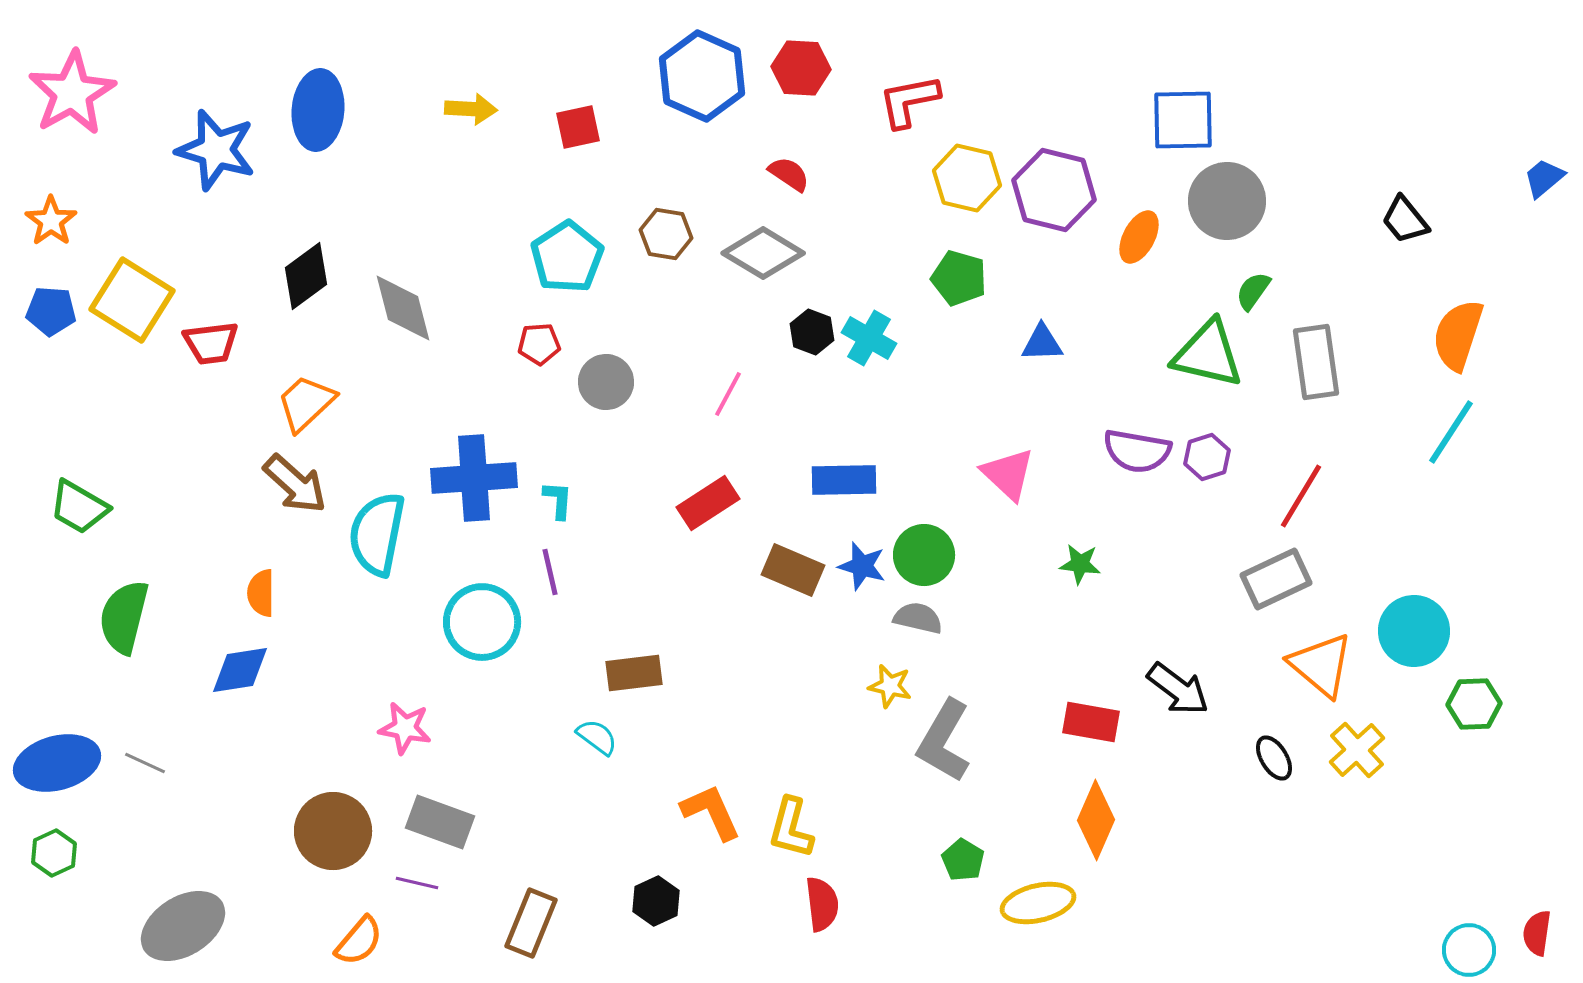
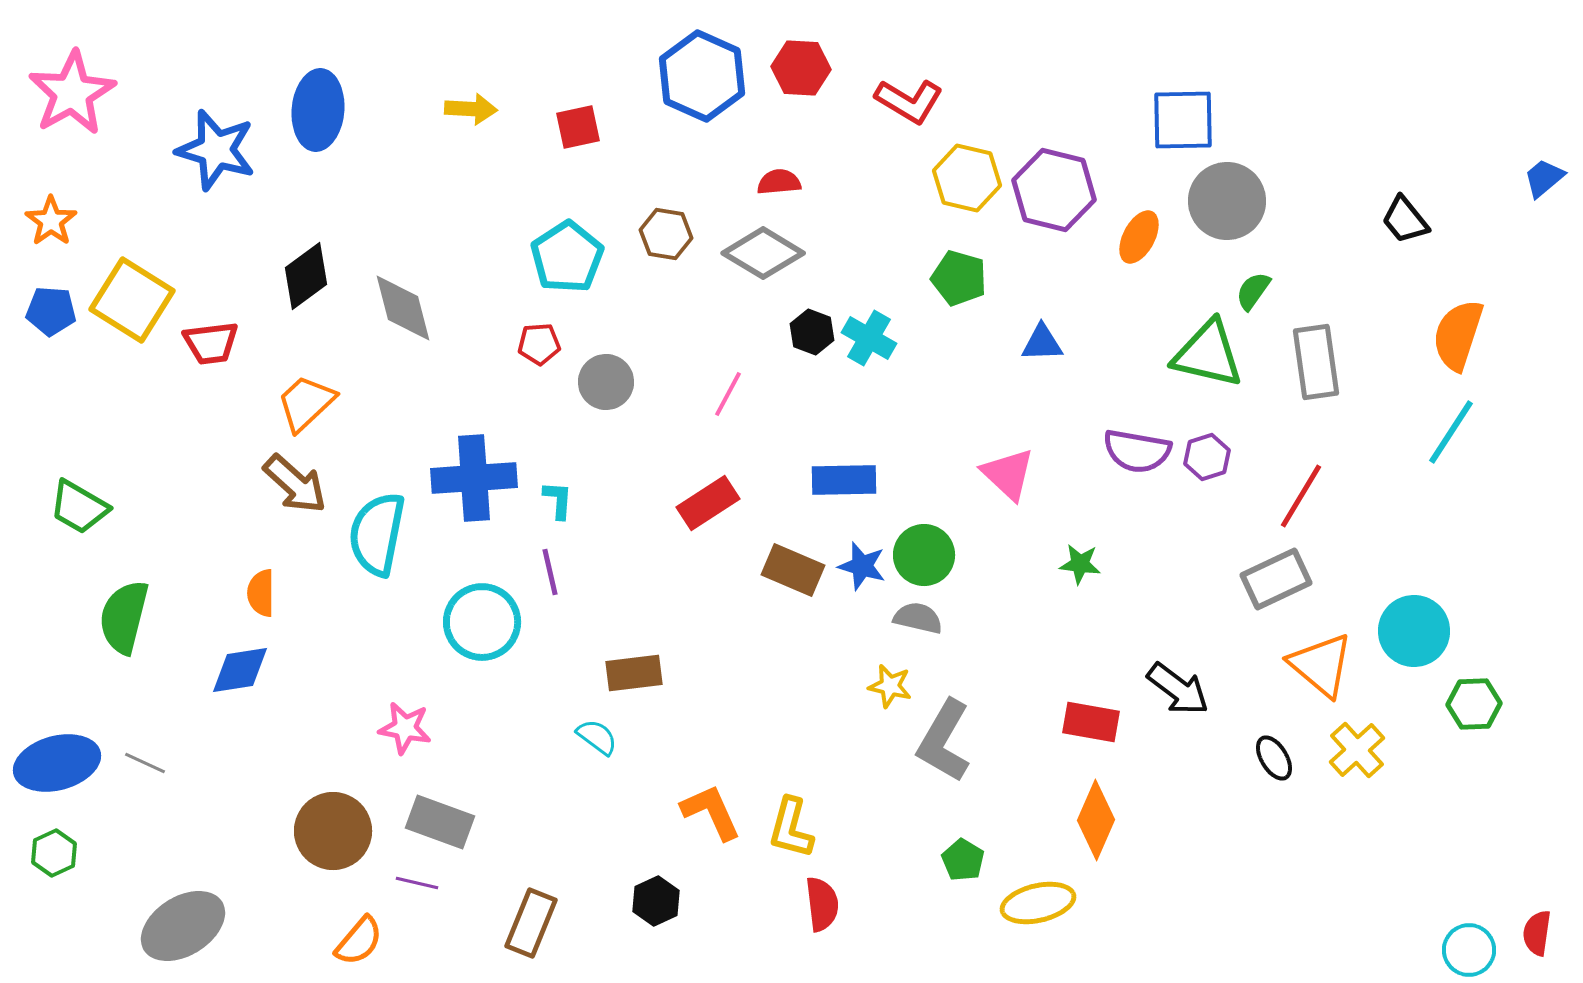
red L-shape at (909, 101): rotated 138 degrees counterclockwise
red semicircle at (789, 174): moved 10 px left, 8 px down; rotated 39 degrees counterclockwise
